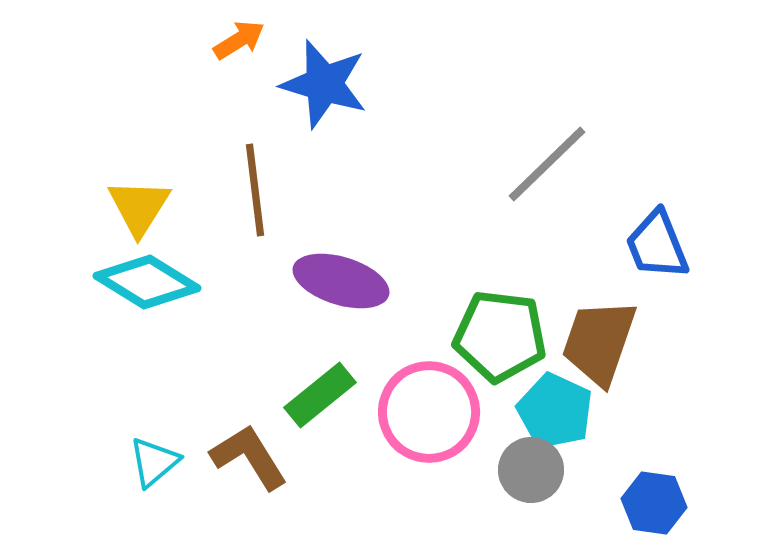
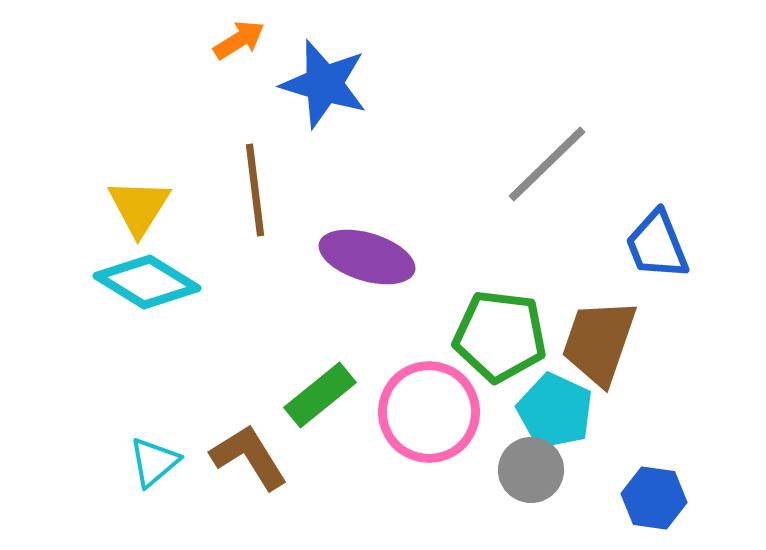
purple ellipse: moved 26 px right, 24 px up
blue hexagon: moved 5 px up
